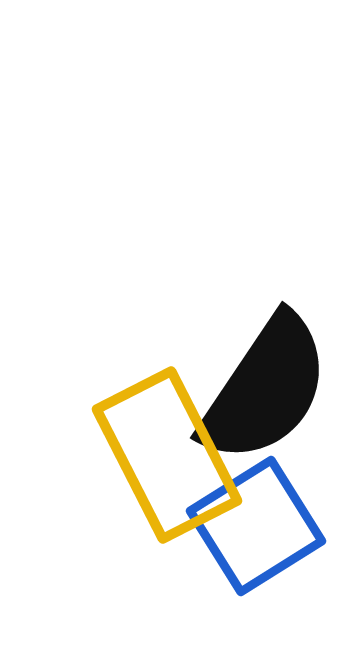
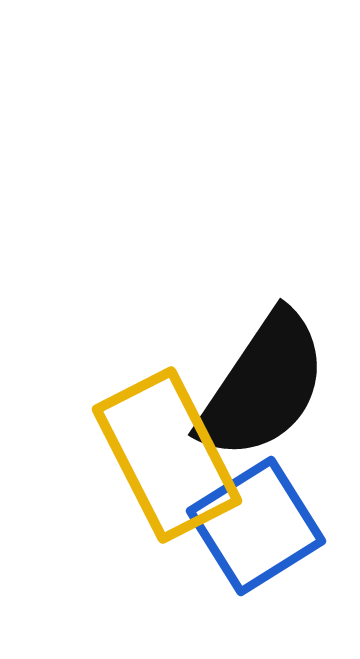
black semicircle: moved 2 px left, 3 px up
